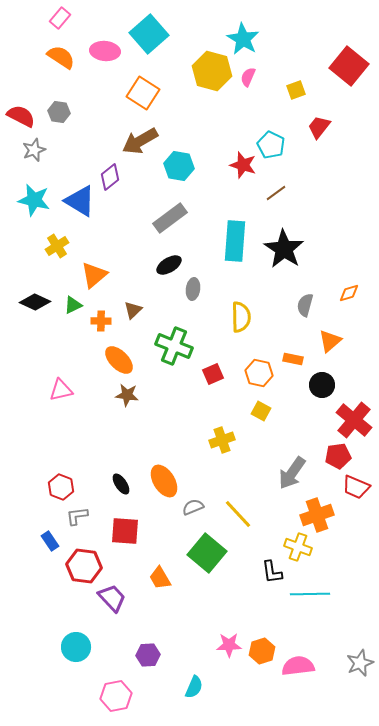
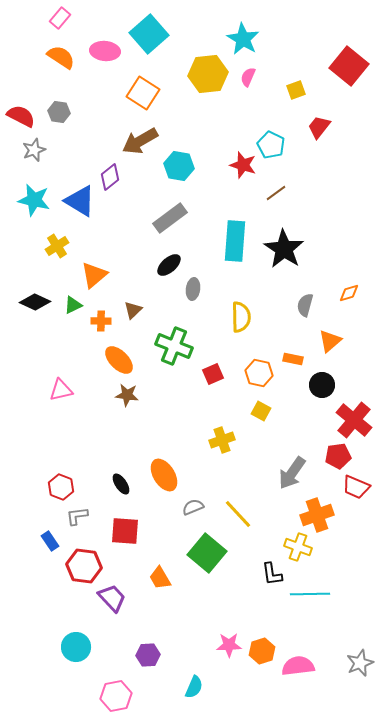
yellow hexagon at (212, 71): moved 4 px left, 3 px down; rotated 21 degrees counterclockwise
black ellipse at (169, 265): rotated 10 degrees counterclockwise
orange ellipse at (164, 481): moved 6 px up
black L-shape at (272, 572): moved 2 px down
